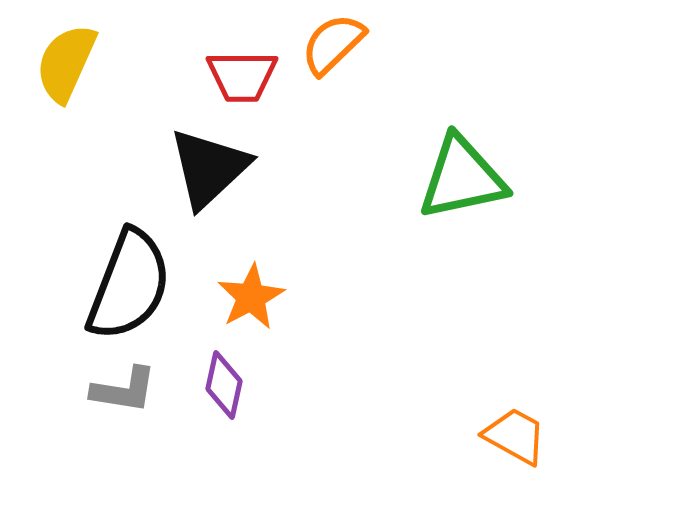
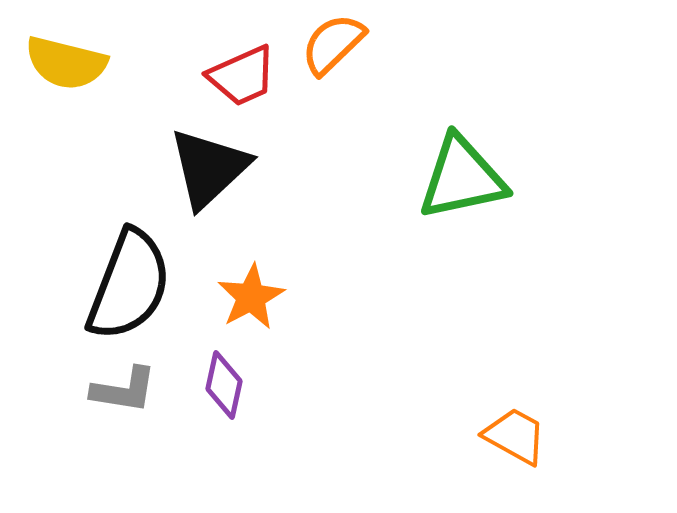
yellow semicircle: rotated 100 degrees counterclockwise
red trapezoid: rotated 24 degrees counterclockwise
